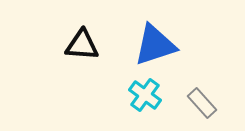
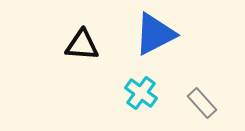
blue triangle: moved 11 px up; rotated 9 degrees counterclockwise
cyan cross: moved 4 px left, 2 px up
